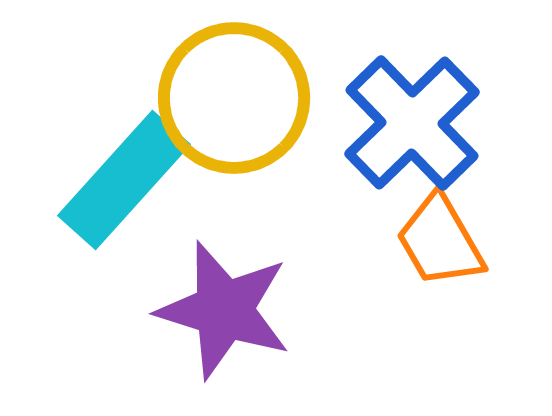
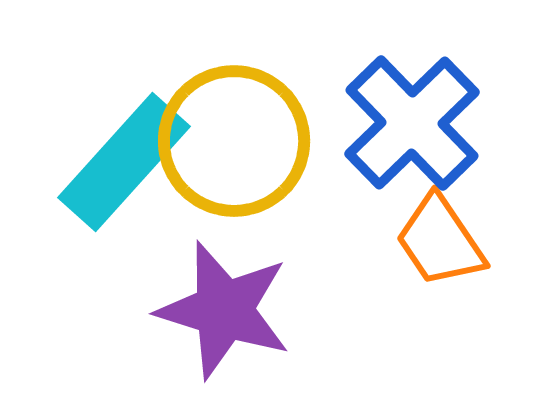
yellow circle: moved 43 px down
cyan rectangle: moved 18 px up
orange trapezoid: rotated 4 degrees counterclockwise
